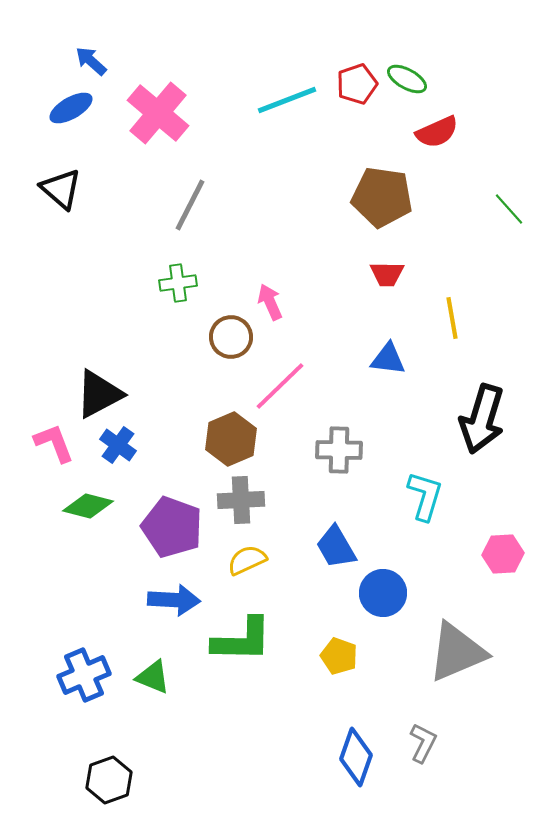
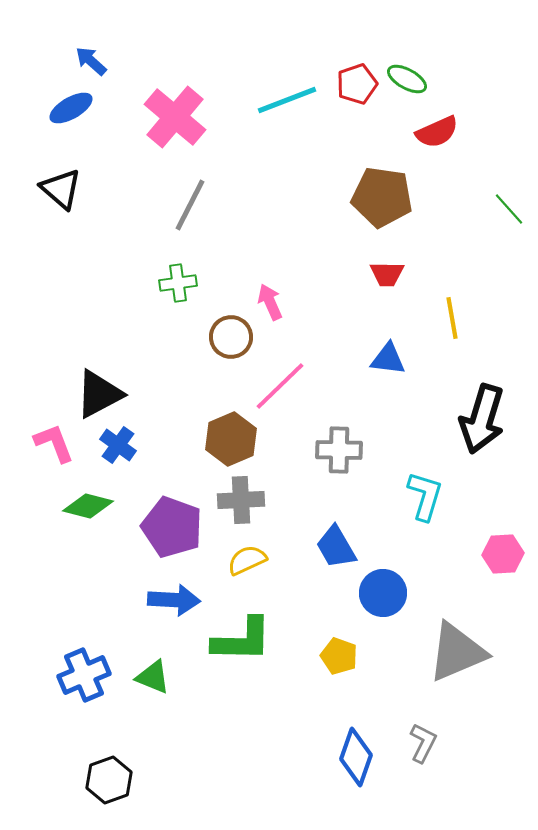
pink cross at (158, 113): moved 17 px right, 4 px down
